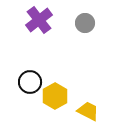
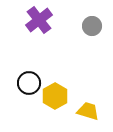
gray circle: moved 7 px right, 3 px down
black circle: moved 1 px left, 1 px down
yellow trapezoid: rotated 10 degrees counterclockwise
